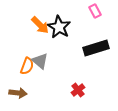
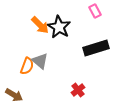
brown arrow: moved 4 px left, 2 px down; rotated 24 degrees clockwise
